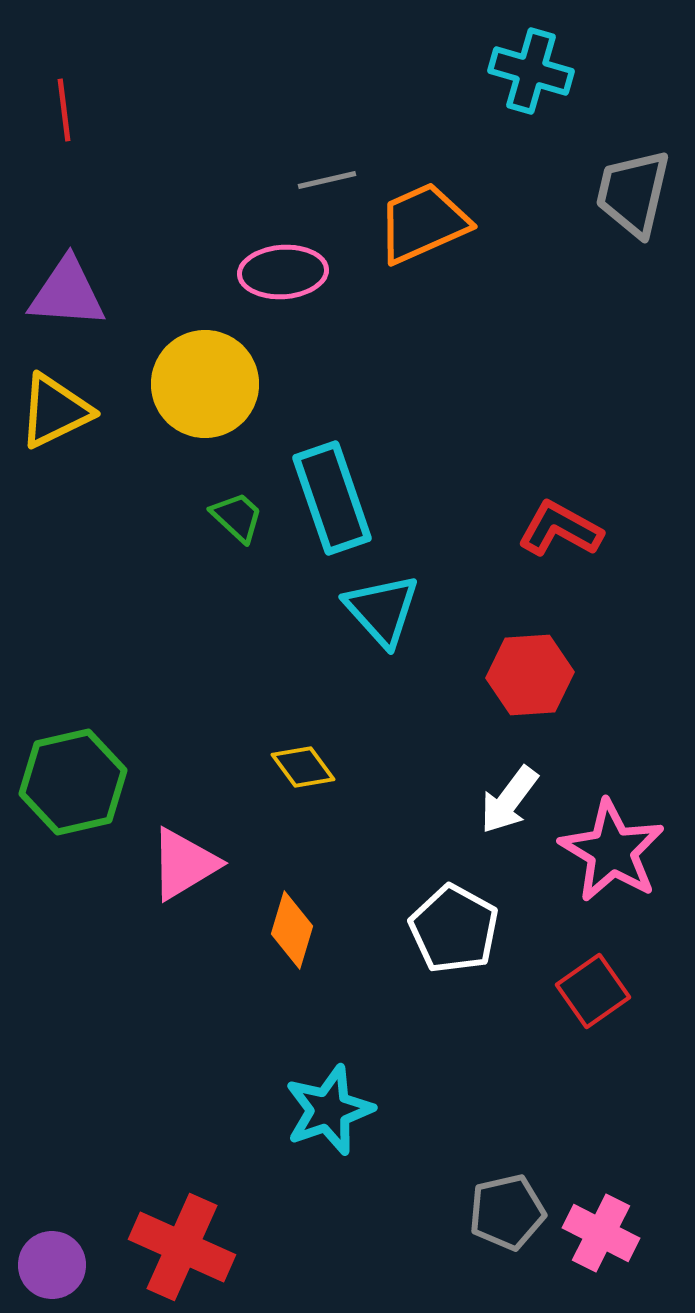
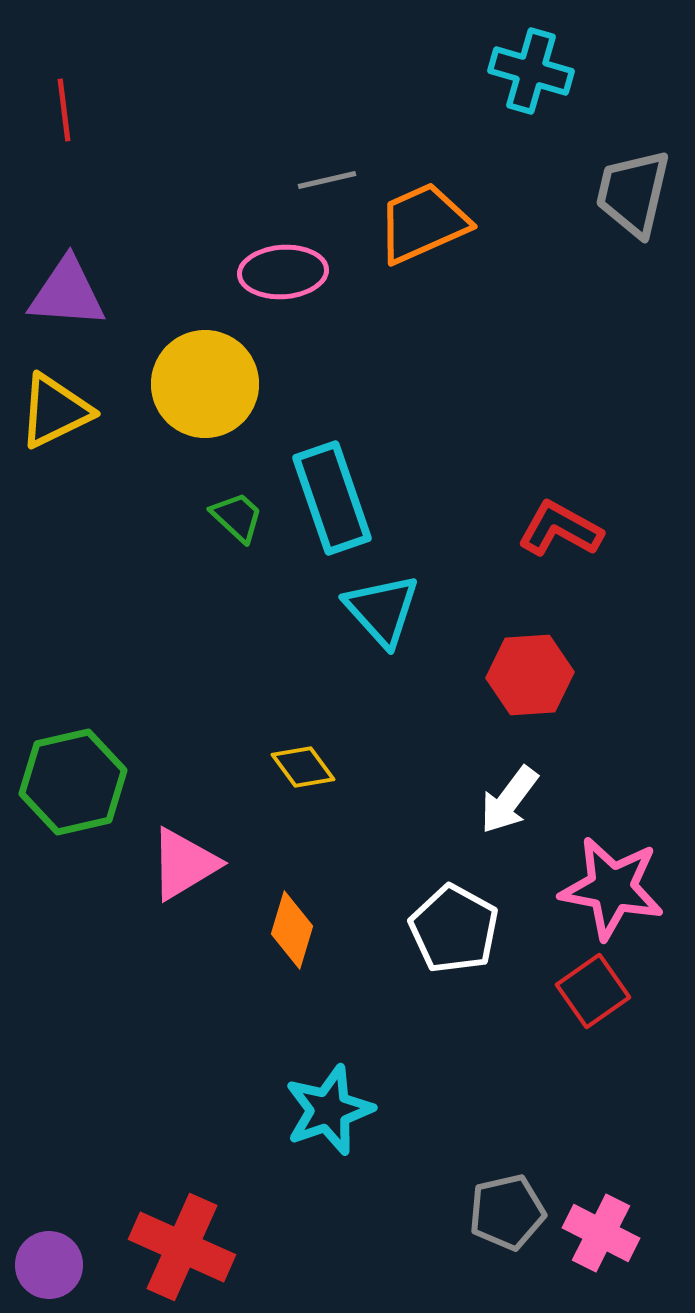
pink star: moved 37 px down; rotated 20 degrees counterclockwise
purple circle: moved 3 px left
